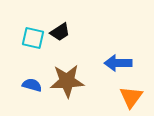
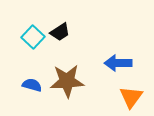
cyan square: moved 1 px up; rotated 30 degrees clockwise
